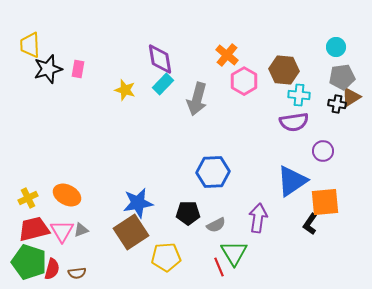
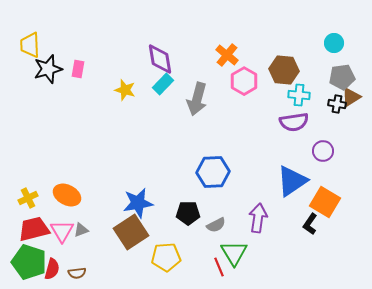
cyan circle: moved 2 px left, 4 px up
orange square: rotated 36 degrees clockwise
